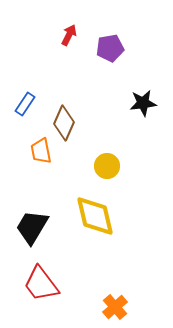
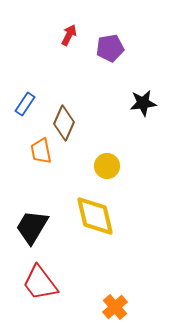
red trapezoid: moved 1 px left, 1 px up
